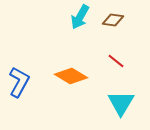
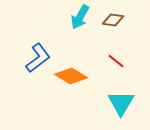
blue L-shape: moved 19 px right, 24 px up; rotated 24 degrees clockwise
